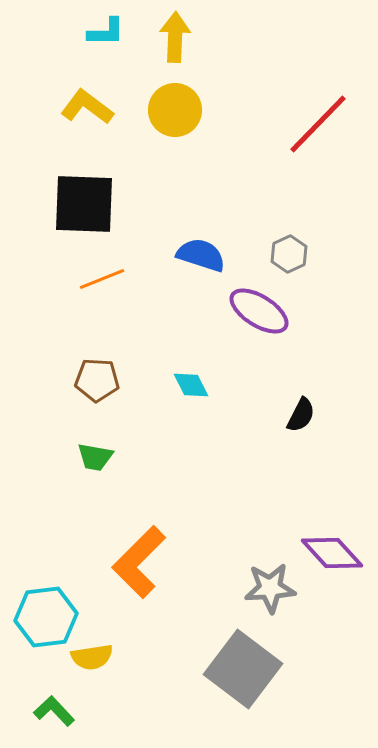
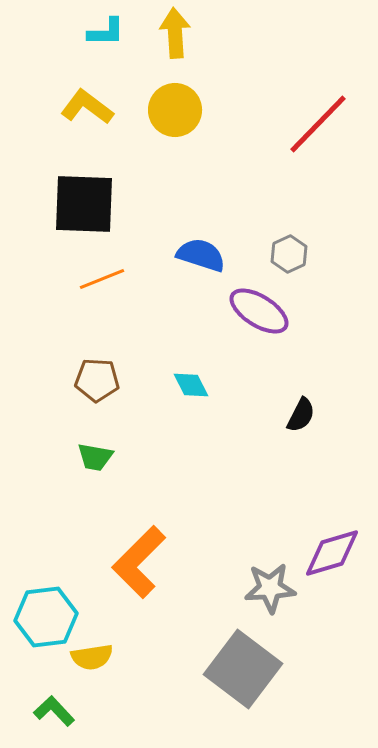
yellow arrow: moved 4 px up; rotated 6 degrees counterclockwise
purple diamond: rotated 64 degrees counterclockwise
